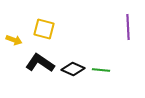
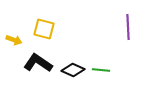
black L-shape: moved 2 px left
black diamond: moved 1 px down
